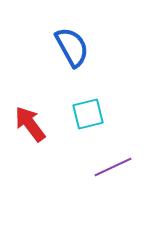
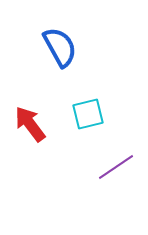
blue semicircle: moved 12 px left
purple line: moved 3 px right; rotated 9 degrees counterclockwise
